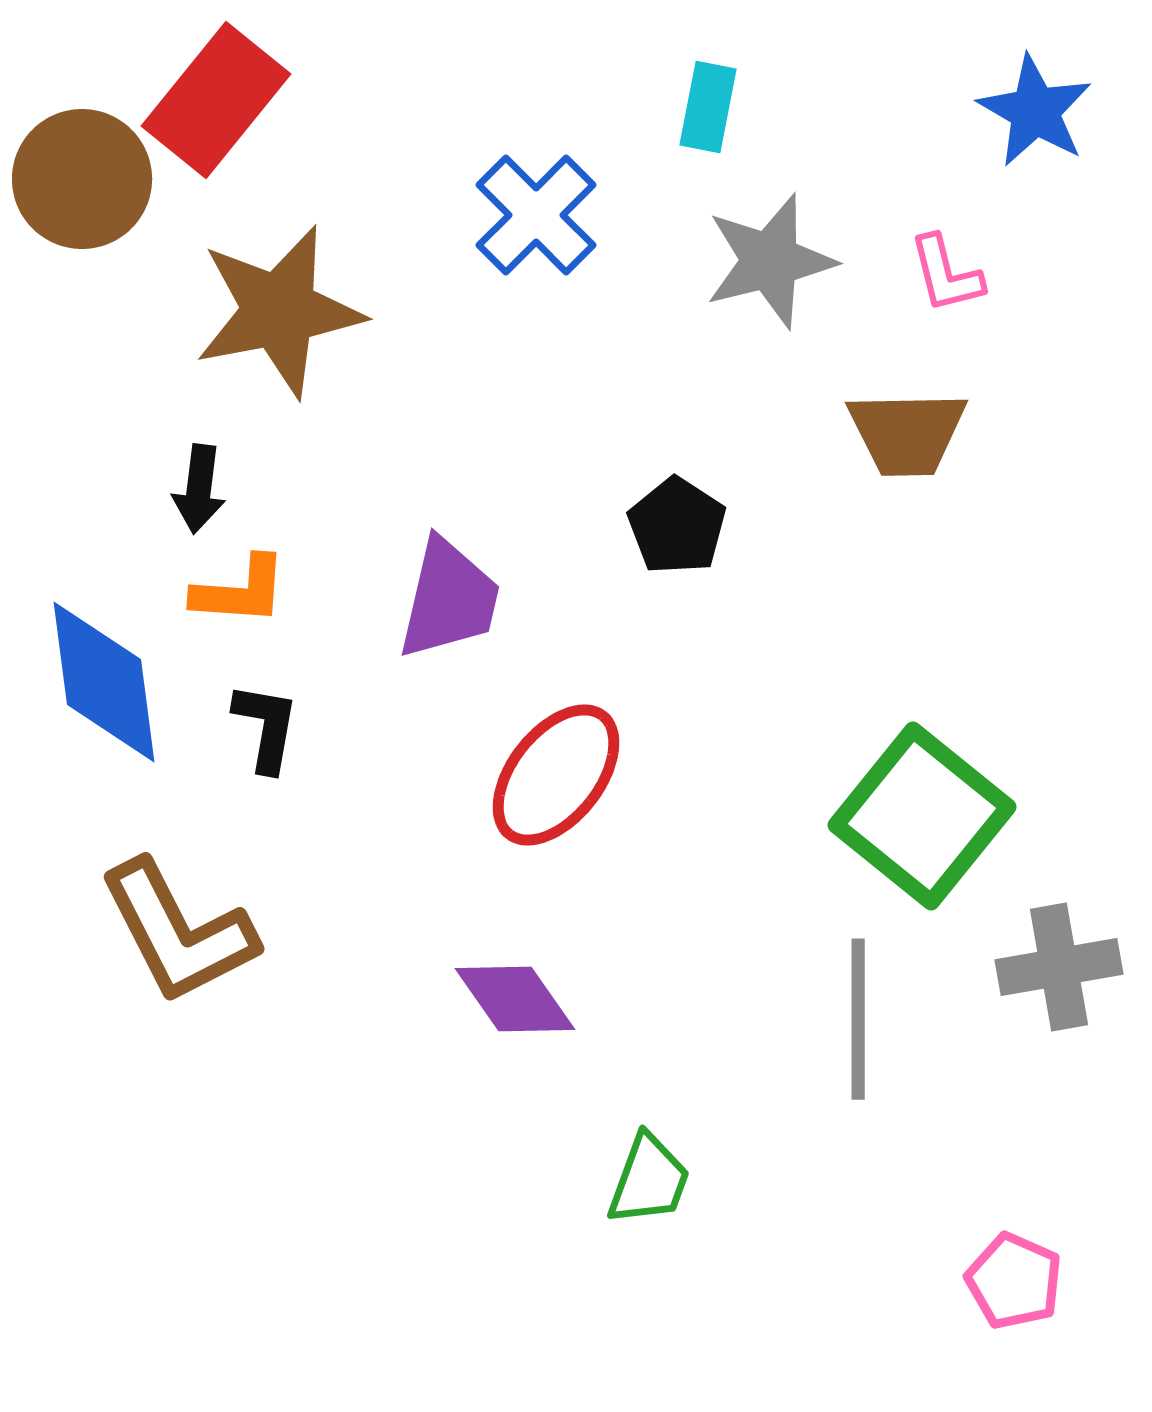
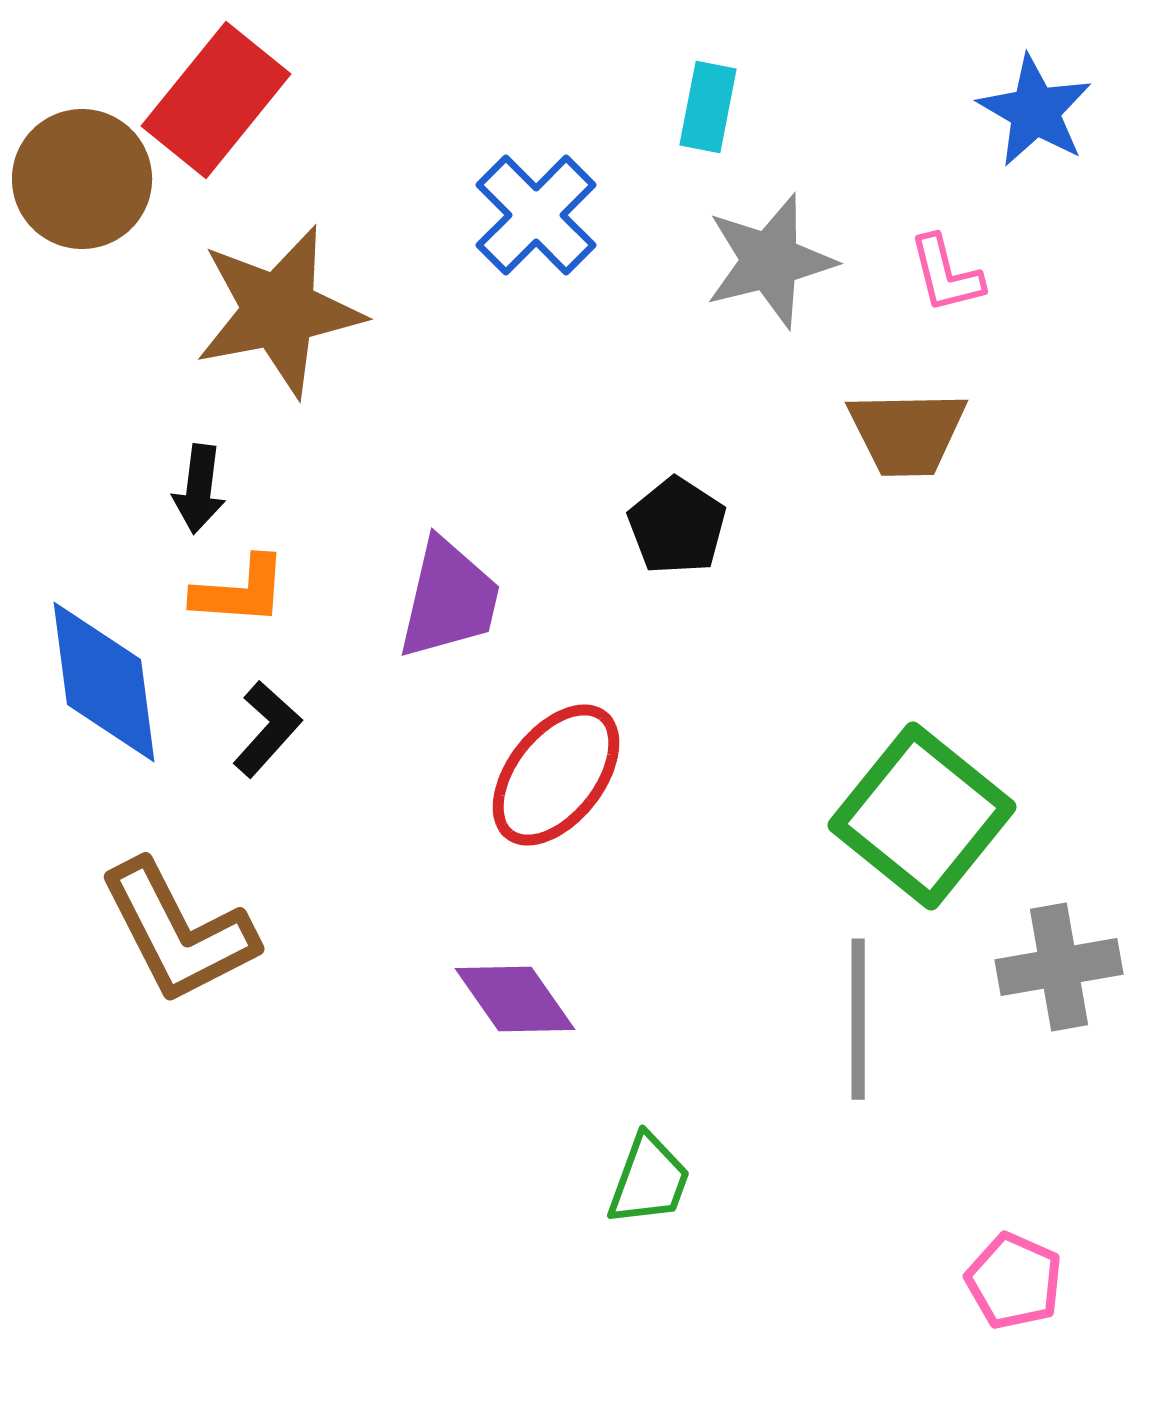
black L-shape: moved 1 px right, 2 px down; rotated 32 degrees clockwise
